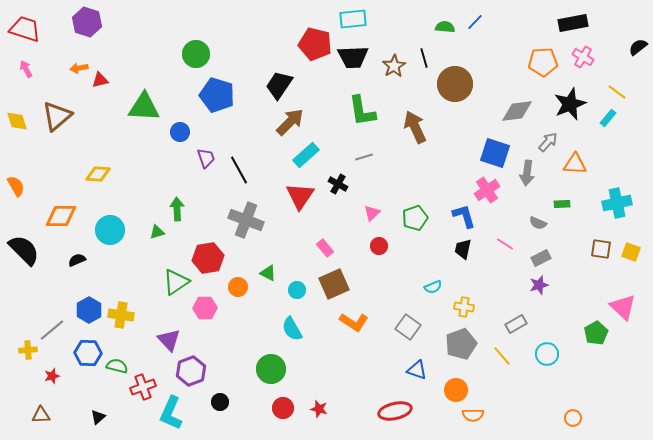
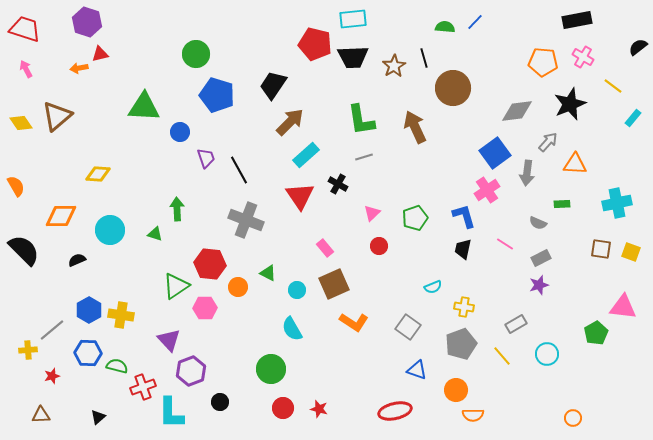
black rectangle at (573, 23): moved 4 px right, 3 px up
orange pentagon at (543, 62): rotated 8 degrees clockwise
red triangle at (100, 80): moved 26 px up
brown circle at (455, 84): moved 2 px left, 4 px down
black trapezoid at (279, 85): moved 6 px left
yellow line at (617, 92): moved 4 px left, 6 px up
green L-shape at (362, 111): moved 1 px left, 9 px down
cyan rectangle at (608, 118): moved 25 px right
yellow diamond at (17, 121): moved 4 px right, 2 px down; rotated 15 degrees counterclockwise
blue square at (495, 153): rotated 36 degrees clockwise
red triangle at (300, 196): rotated 8 degrees counterclockwise
green triangle at (157, 232): moved 2 px left, 2 px down; rotated 35 degrees clockwise
red hexagon at (208, 258): moved 2 px right, 6 px down; rotated 16 degrees clockwise
green triangle at (176, 282): moved 4 px down
pink triangle at (623, 307): rotated 36 degrees counterclockwise
cyan L-shape at (171, 413): rotated 24 degrees counterclockwise
